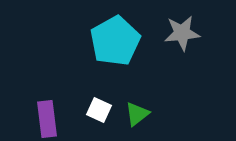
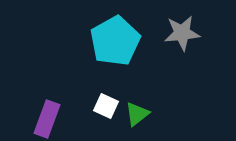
white square: moved 7 px right, 4 px up
purple rectangle: rotated 27 degrees clockwise
